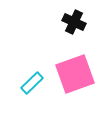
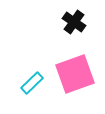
black cross: rotated 10 degrees clockwise
